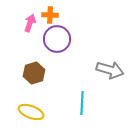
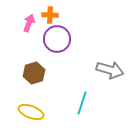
pink arrow: moved 1 px left
cyan line: rotated 15 degrees clockwise
